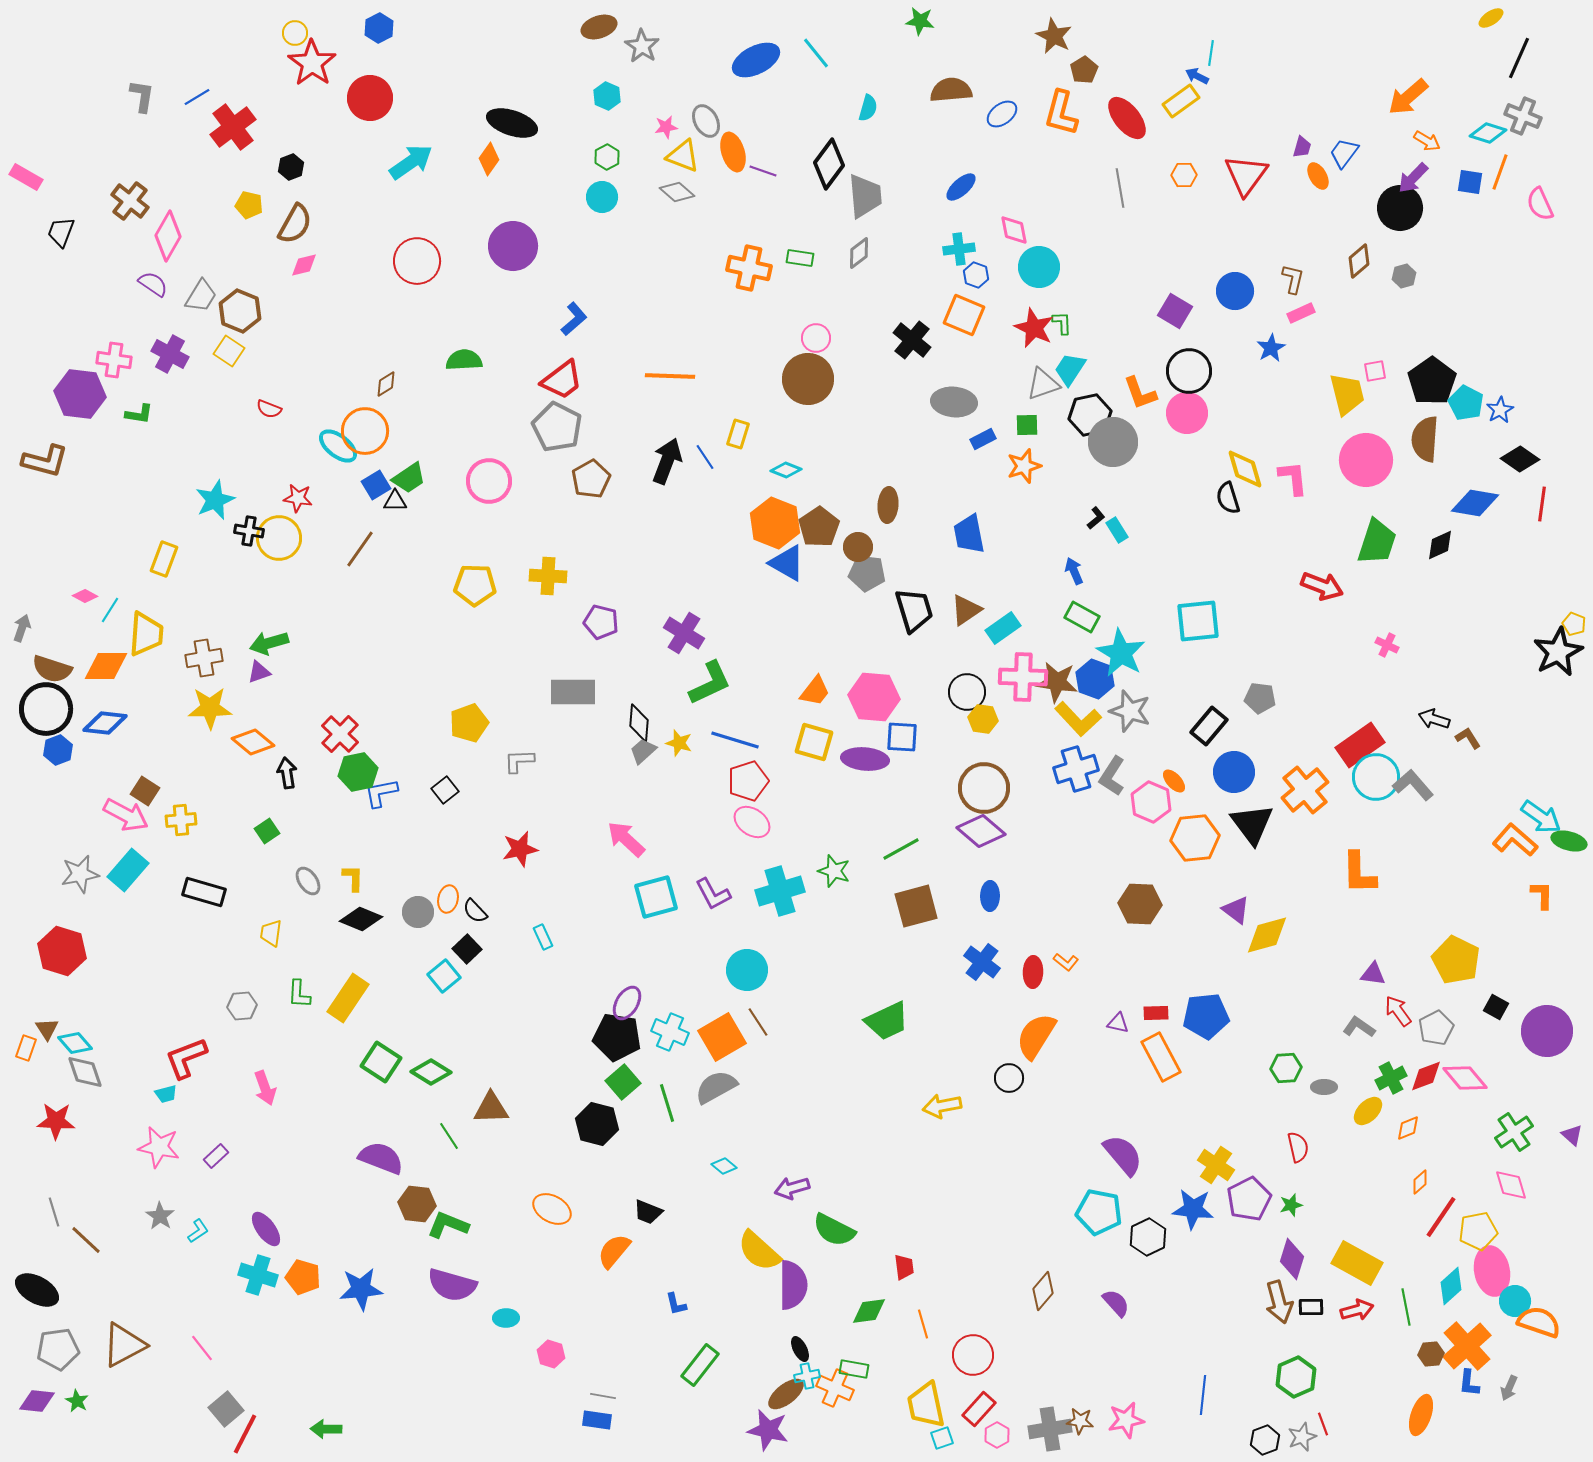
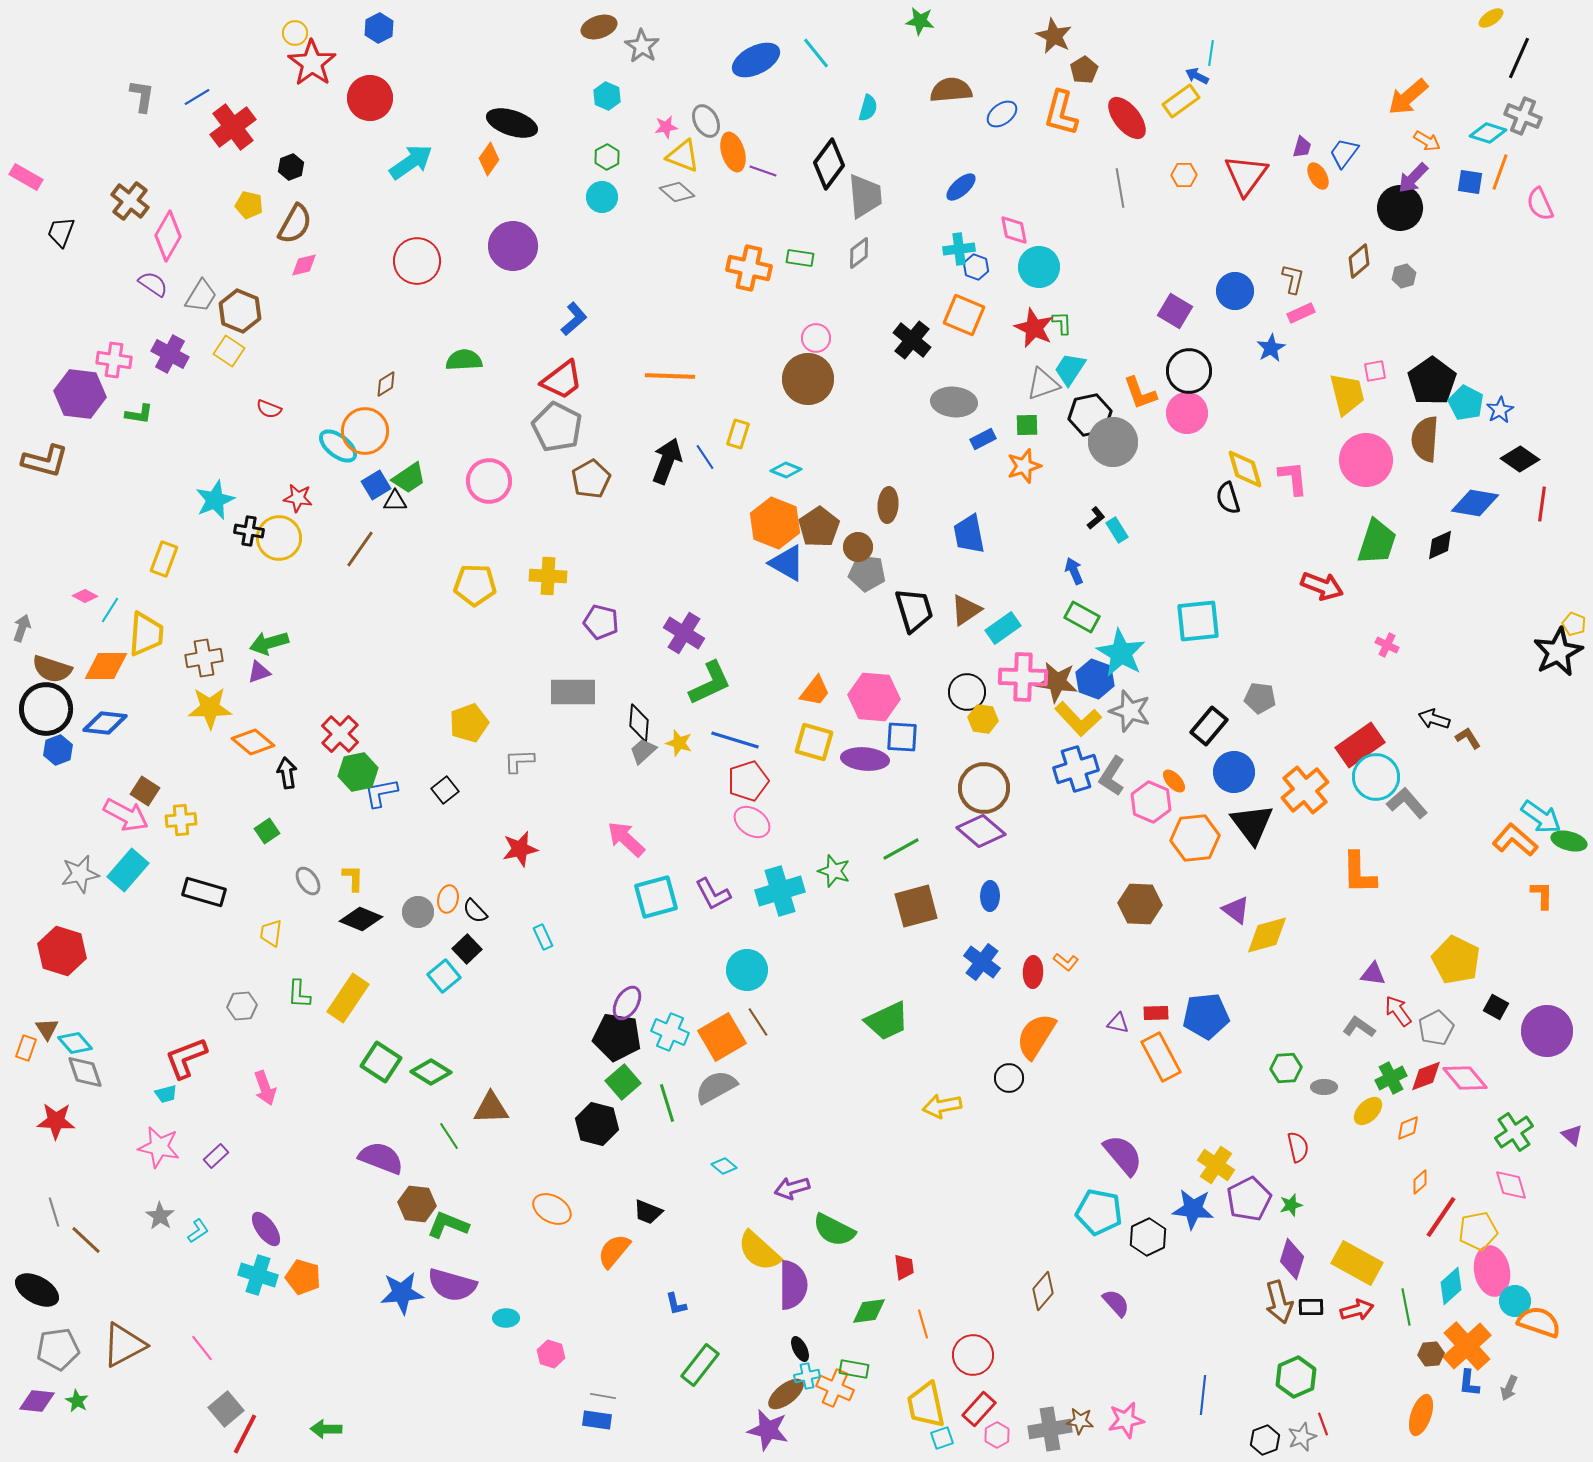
blue hexagon at (976, 275): moved 8 px up
gray L-shape at (1413, 785): moved 6 px left, 18 px down
blue star at (361, 1289): moved 41 px right, 4 px down
